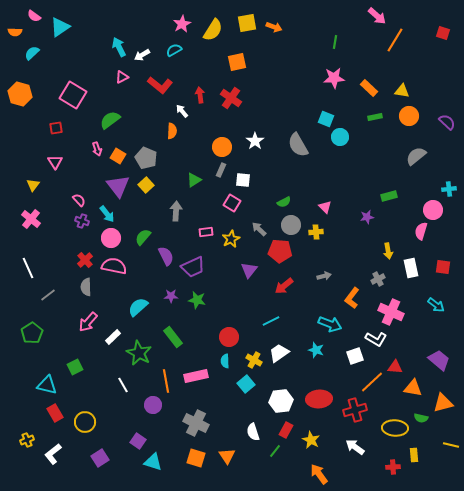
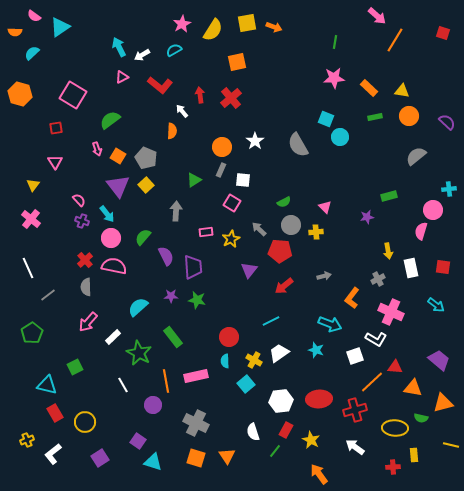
red cross at (231, 98): rotated 15 degrees clockwise
purple trapezoid at (193, 267): rotated 70 degrees counterclockwise
